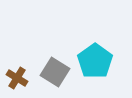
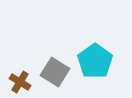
brown cross: moved 3 px right, 4 px down
